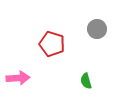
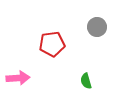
gray circle: moved 2 px up
red pentagon: rotated 25 degrees counterclockwise
